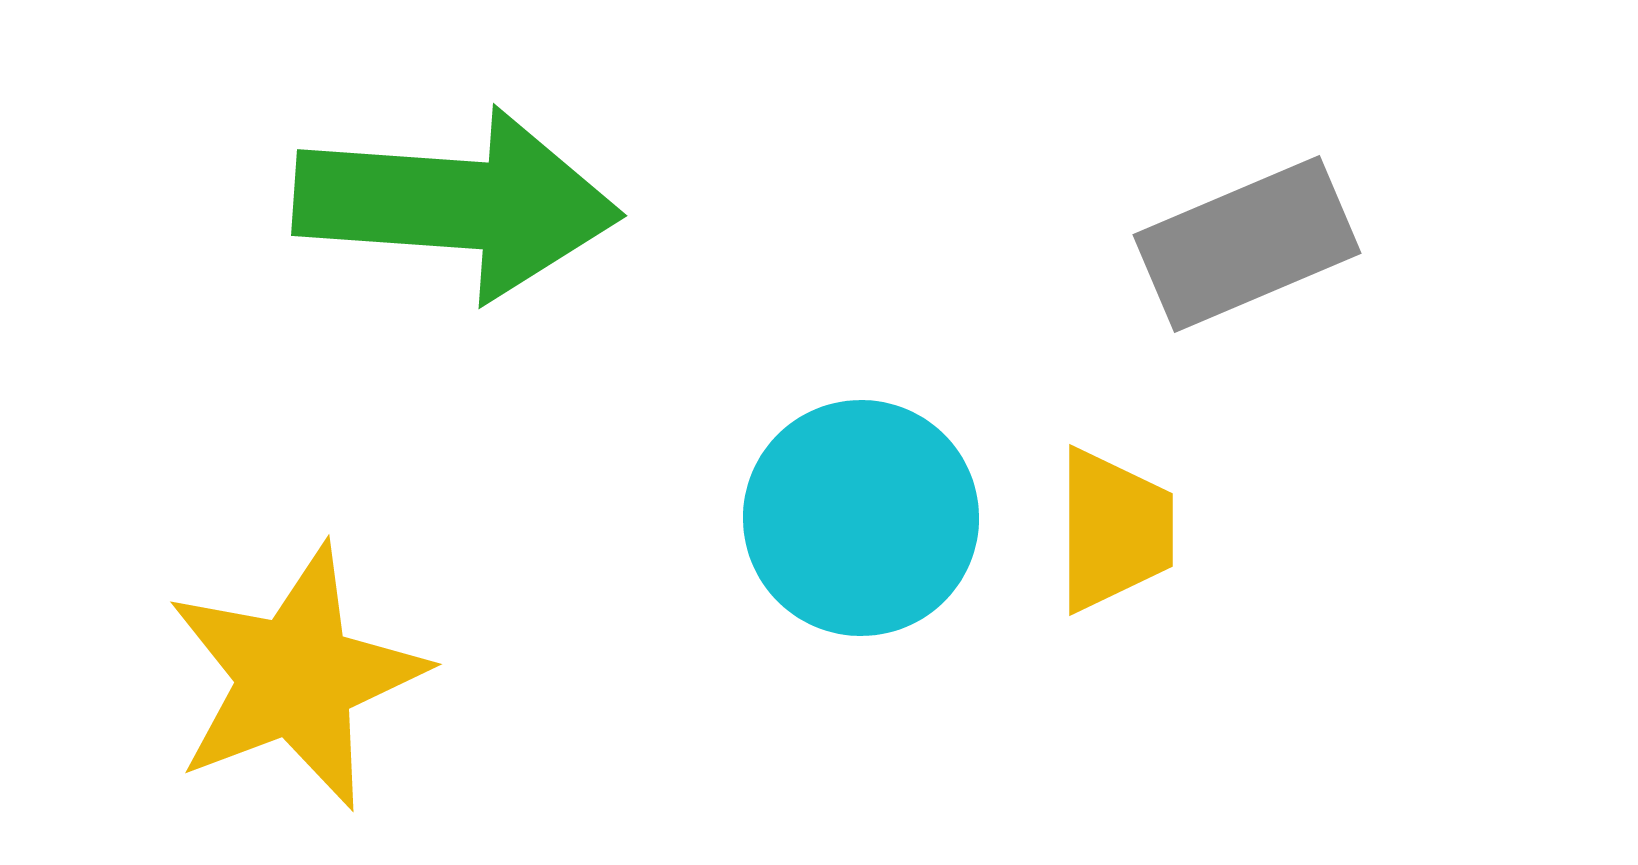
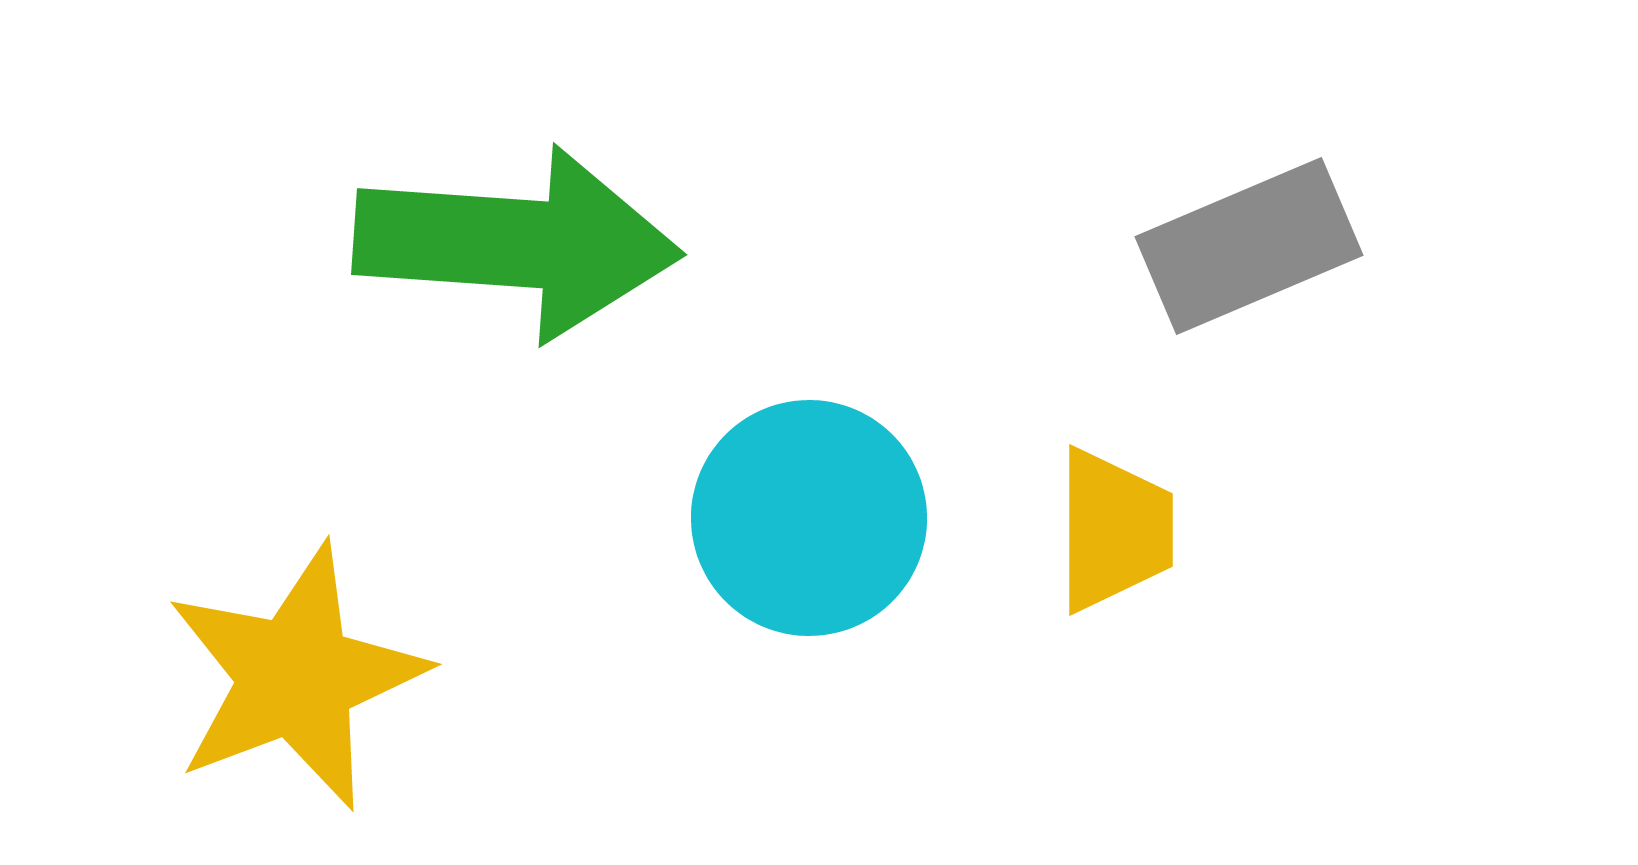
green arrow: moved 60 px right, 39 px down
gray rectangle: moved 2 px right, 2 px down
cyan circle: moved 52 px left
